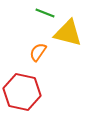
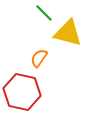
green line: moved 1 px left; rotated 24 degrees clockwise
orange semicircle: moved 1 px right, 6 px down
